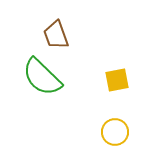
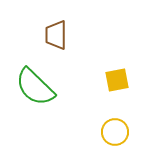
brown trapezoid: rotated 20 degrees clockwise
green semicircle: moved 7 px left, 10 px down
